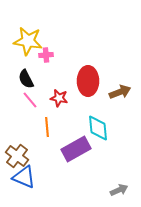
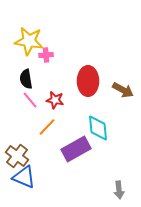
yellow star: moved 1 px right
black semicircle: rotated 18 degrees clockwise
brown arrow: moved 3 px right, 2 px up; rotated 50 degrees clockwise
red star: moved 4 px left, 2 px down
orange line: rotated 48 degrees clockwise
gray arrow: rotated 108 degrees clockwise
